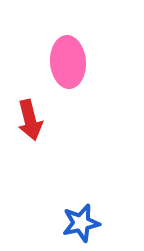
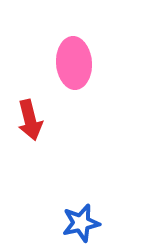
pink ellipse: moved 6 px right, 1 px down
